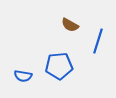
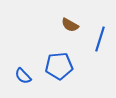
blue line: moved 2 px right, 2 px up
blue semicircle: rotated 36 degrees clockwise
